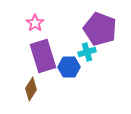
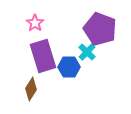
cyan cross: rotated 30 degrees counterclockwise
